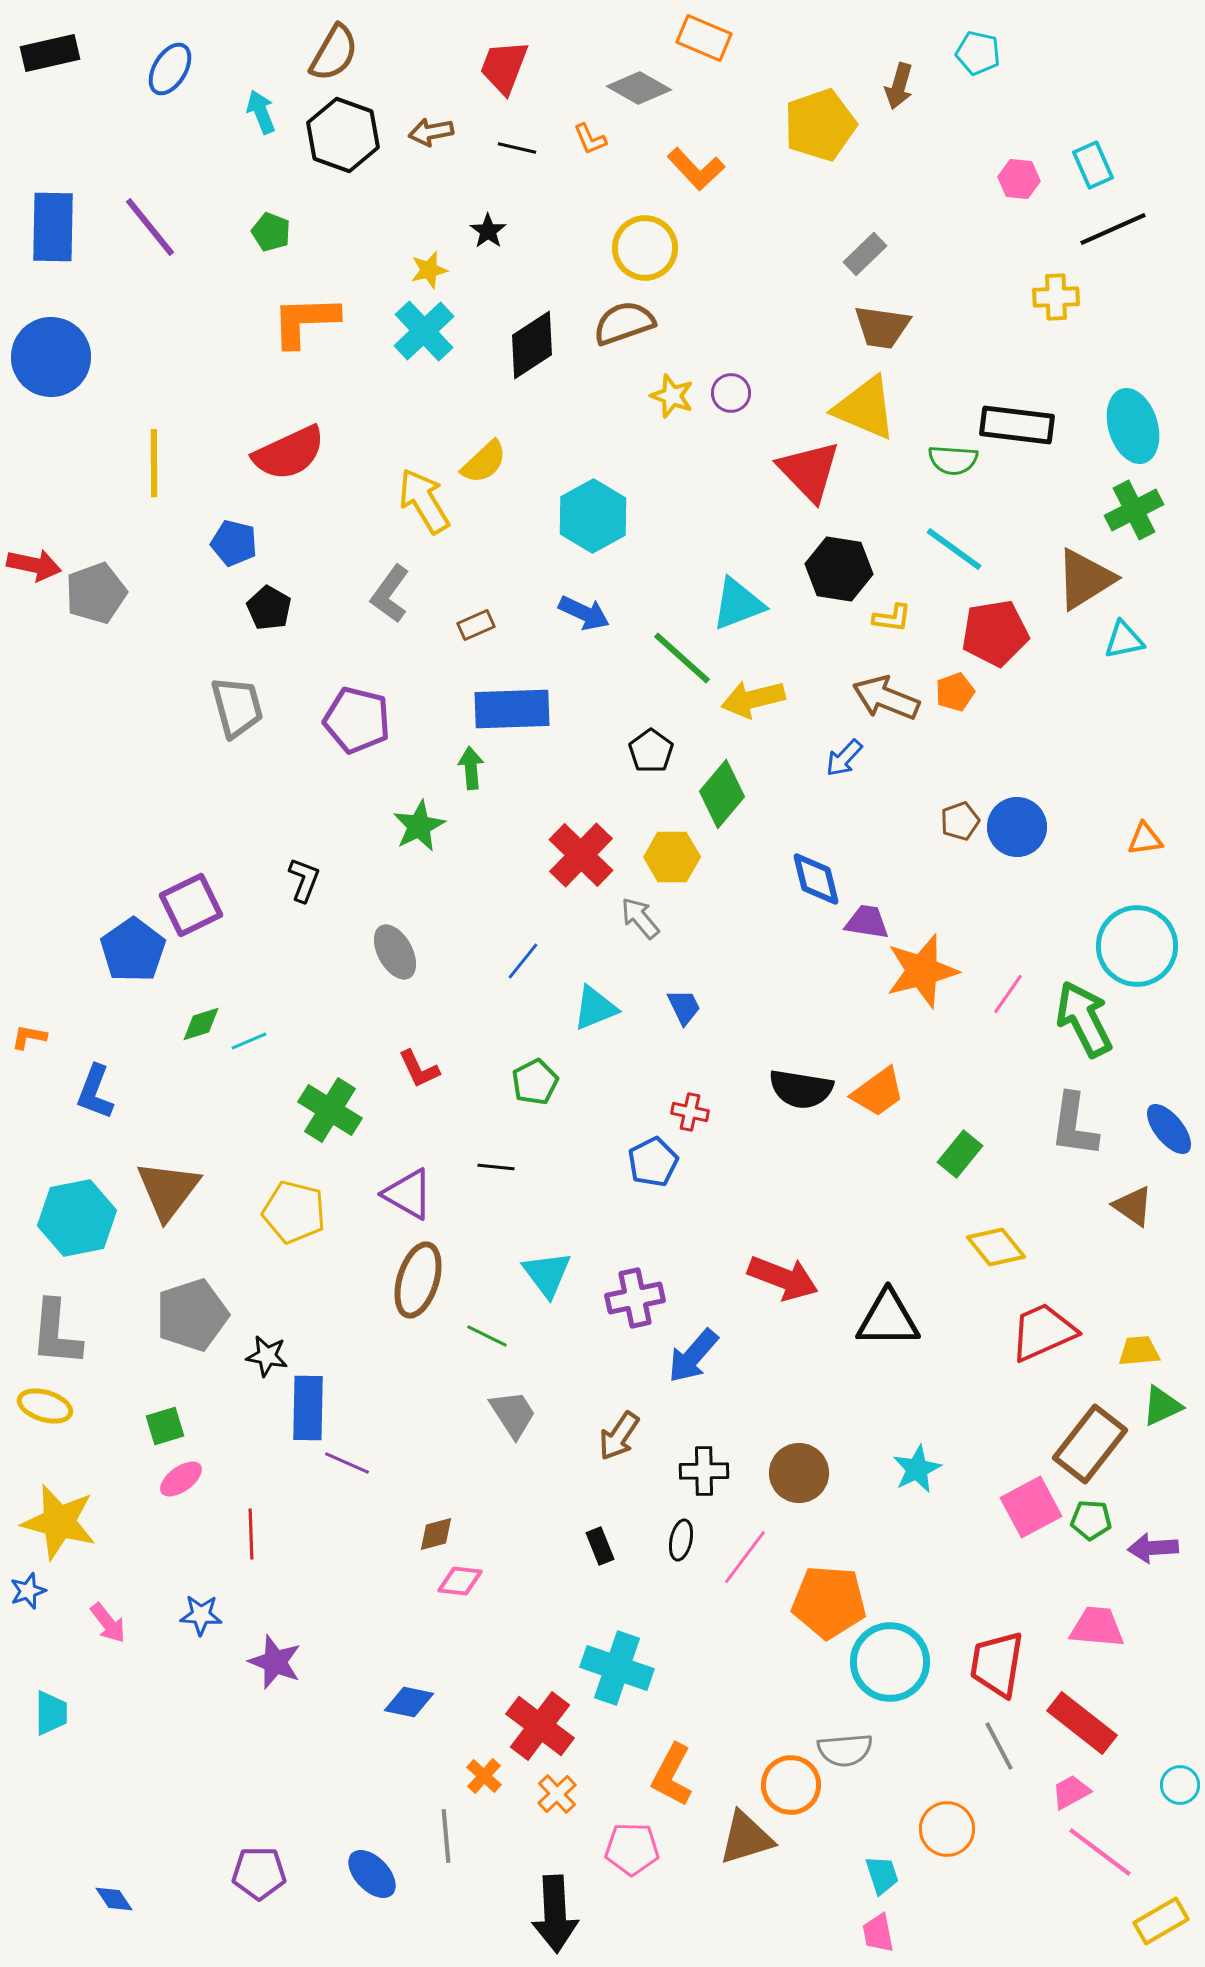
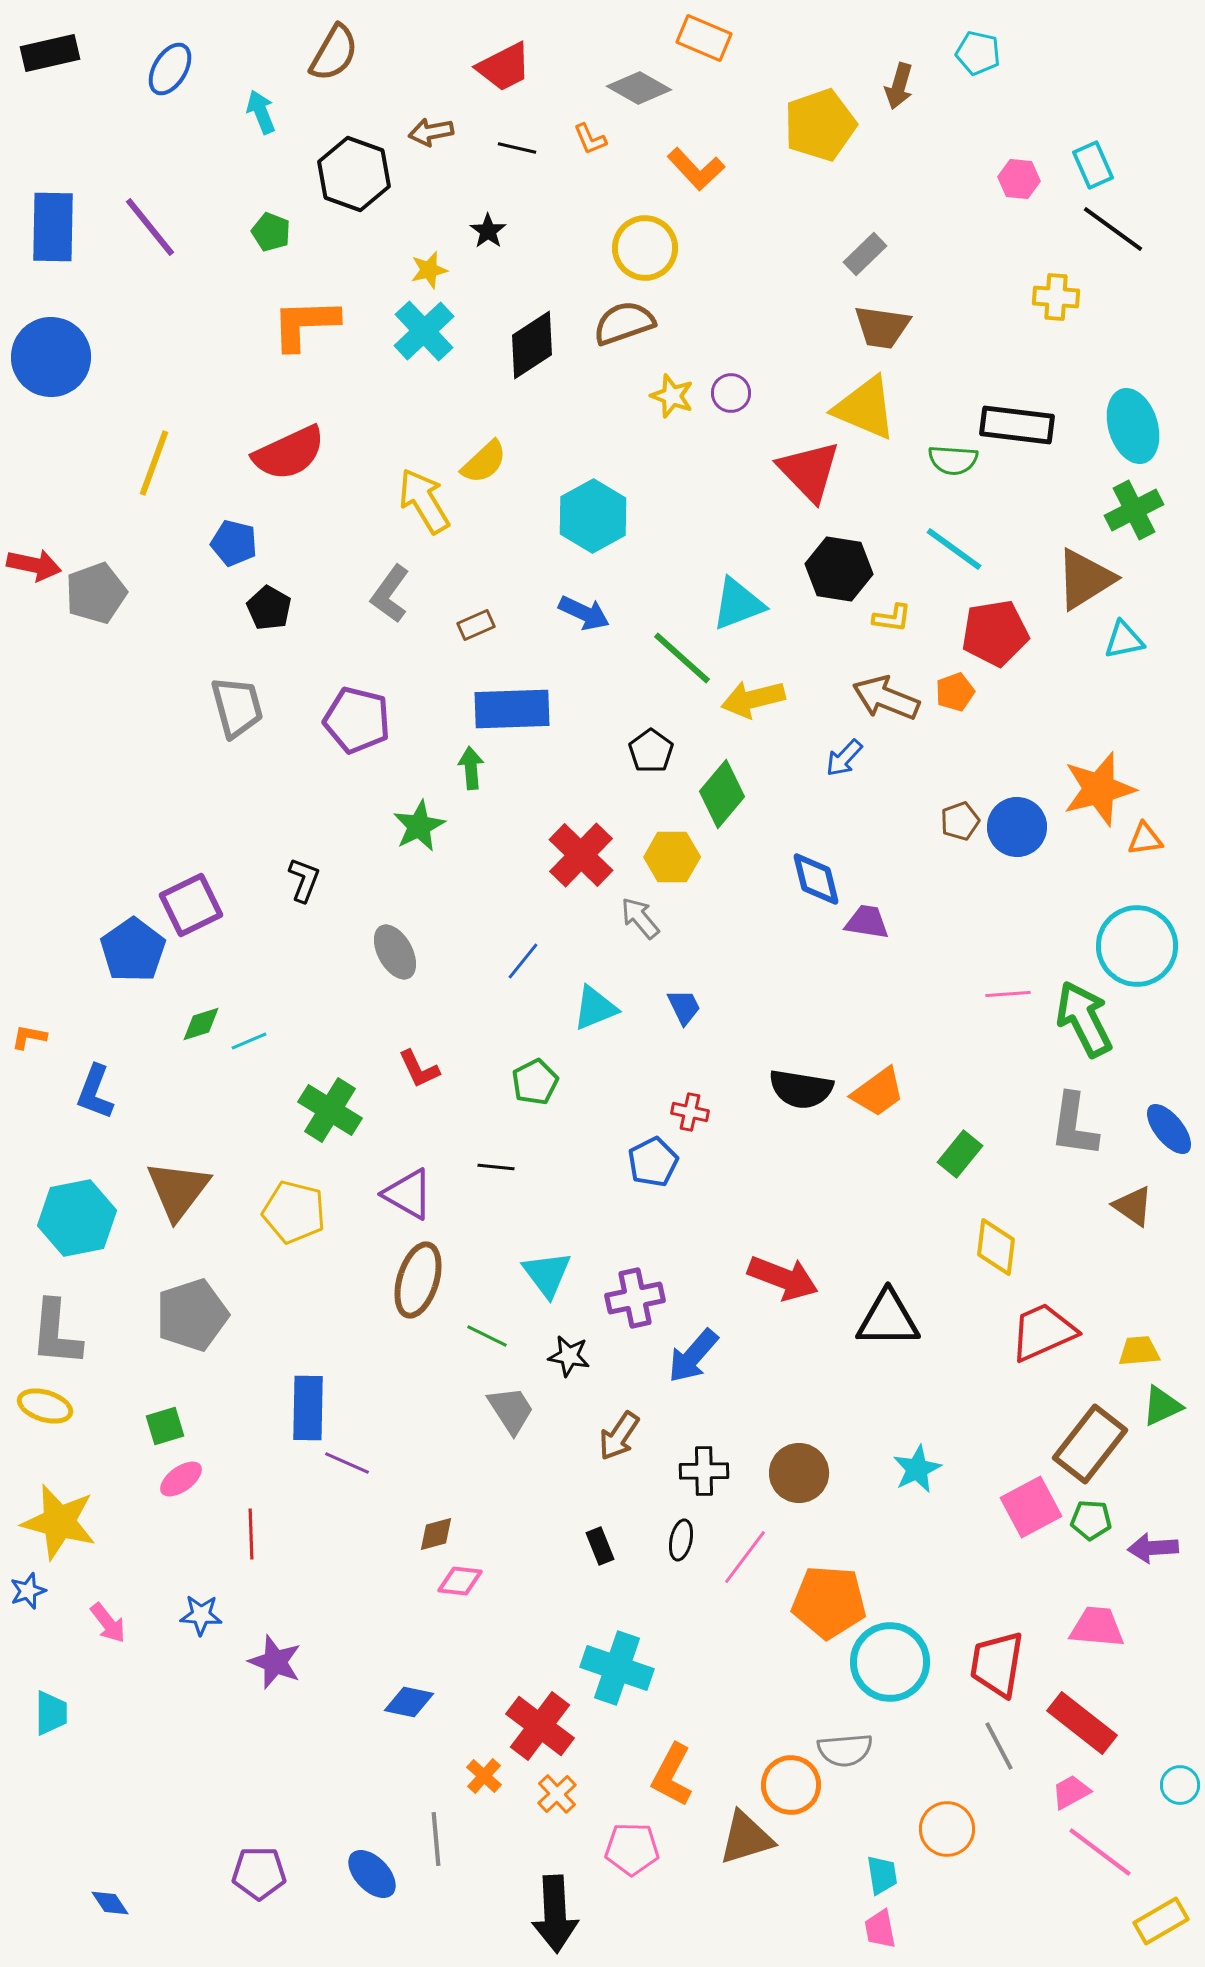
red trapezoid at (504, 67): rotated 138 degrees counterclockwise
black hexagon at (343, 135): moved 11 px right, 39 px down
black line at (1113, 229): rotated 60 degrees clockwise
yellow cross at (1056, 297): rotated 6 degrees clockwise
orange L-shape at (305, 321): moved 3 px down
yellow line at (154, 463): rotated 20 degrees clockwise
orange star at (922, 971): moved 177 px right, 182 px up
pink line at (1008, 994): rotated 51 degrees clockwise
brown triangle at (168, 1190): moved 10 px right
yellow diamond at (996, 1247): rotated 46 degrees clockwise
black star at (267, 1356): moved 302 px right
gray trapezoid at (513, 1414): moved 2 px left, 4 px up
gray line at (446, 1836): moved 10 px left, 3 px down
cyan trapezoid at (882, 1875): rotated 9 degrees clockwise
blue diamond at (114, 1899): moved 4 px left, 4 px down
pink trapezoid at (878, 1933): moved 2 px right, 4 px up
